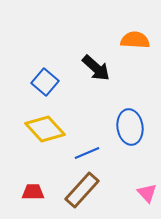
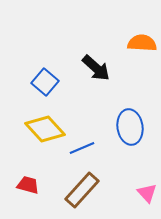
orange semicircle: moved 7 px right, 3 px down
blue line: moved 5 px left, 5 px up
red trapezoid: moved 5 px left, 7 px up; rotated 15 degrees clockwise
